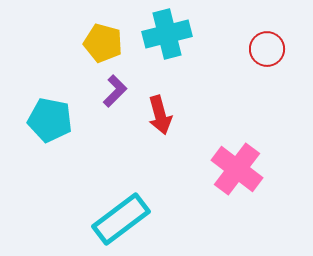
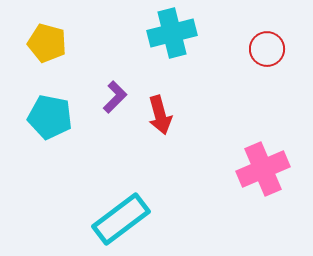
cyan cross: moved 5 px right, 1 px up
yellow pentagon: moved 56 px left
purple L-shape: moved 6 px down
cyan pentagon: moved 3 px up
pink cross: moved 26 px right; rotated 30 degrees clockwise
